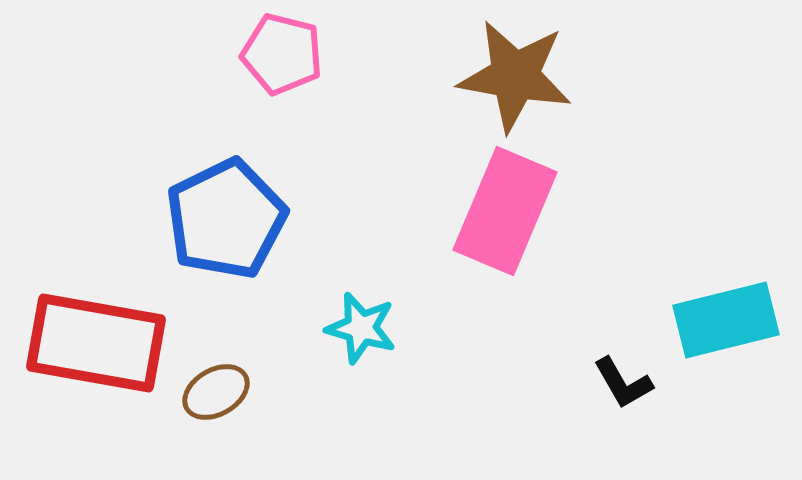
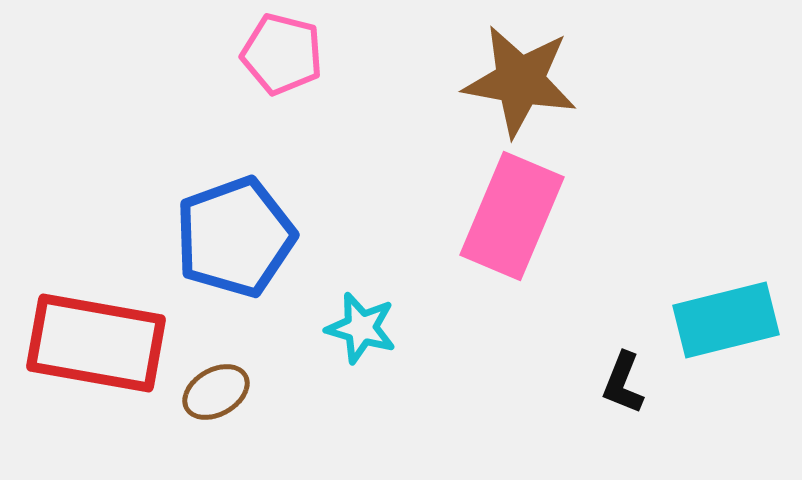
brown star: moved 5 px right, 5 px down
pink rectangle: moved 7 px right, 5 px down
blue pentagon: moved 9 px right, 18 px down; rotated 6 degrees clockwise
black L-shape: rotated 52 degrees clockwise
